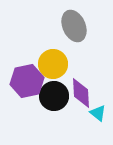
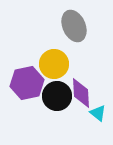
yellow circle: moved 1 px right
purple hexagon: moved 2 px down
black circle: moved 3 px right
